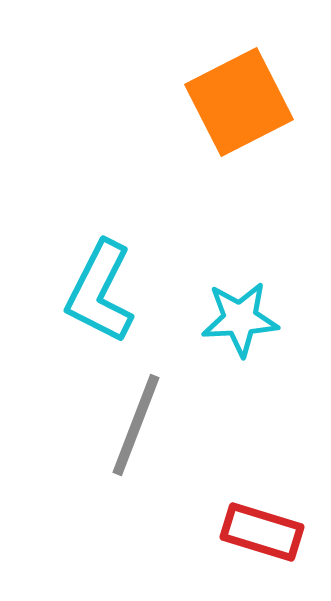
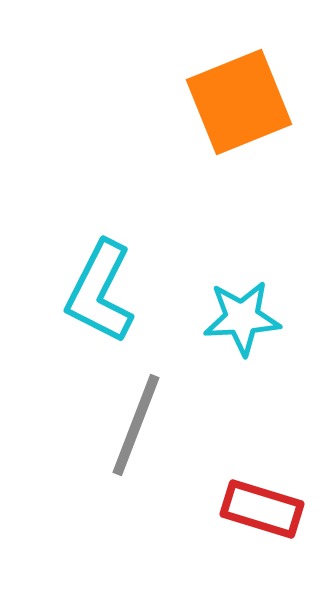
orange square: rotated 5 degrees clockwise
cyan star: moved 2 px right, 1 px up
red rectangle: moved 23 px up
